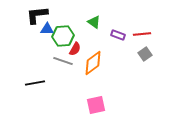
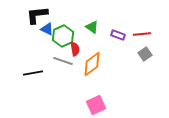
green triangle: moved 2 px left, 5 px down
blue triangle: rotated 24 degrees clockwise
green hexagon: rotated 20 degrees counterclockwise
red semicircle: rotated 40 degrees counterclockwise
orange diamond: moved 1 px left, 1 px down
black line: moved 2 px left, 10 px up
pink square: rotated 12 degrees counterclockwise
